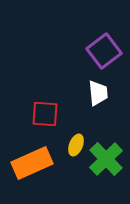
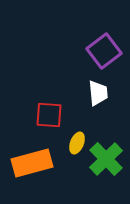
red square: moved 4 px right, 1 px down
yellow ellipse: moved 1 px right, 2 px up
orange rectangle: rotated 9 degrees clockwise
